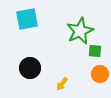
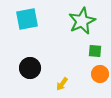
green star: moved 2 px right, 10 px up
